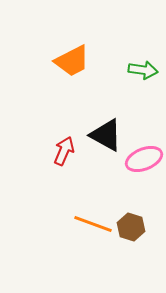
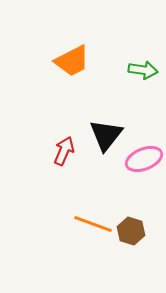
black triangle: rotated 39 degrees clockwise
brown hexagon: moved 4 px down
